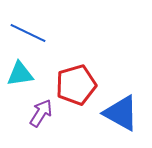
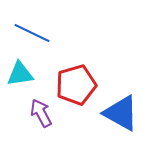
blue line: moved 4 px right
purple arrow: rotated 60 degrees counterclockwise
